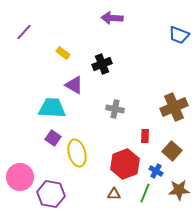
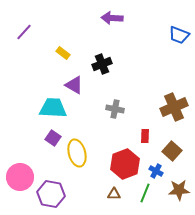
cyan trapezoid: moved 1 px right
